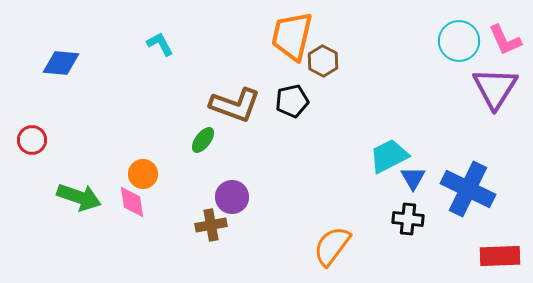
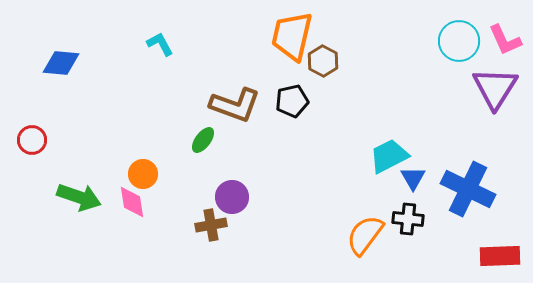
orange semicircle: moved 33 px right, 11 px up
